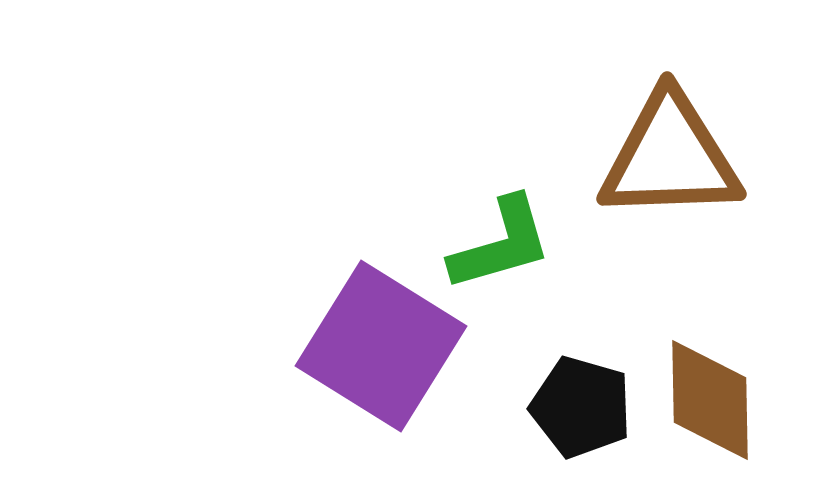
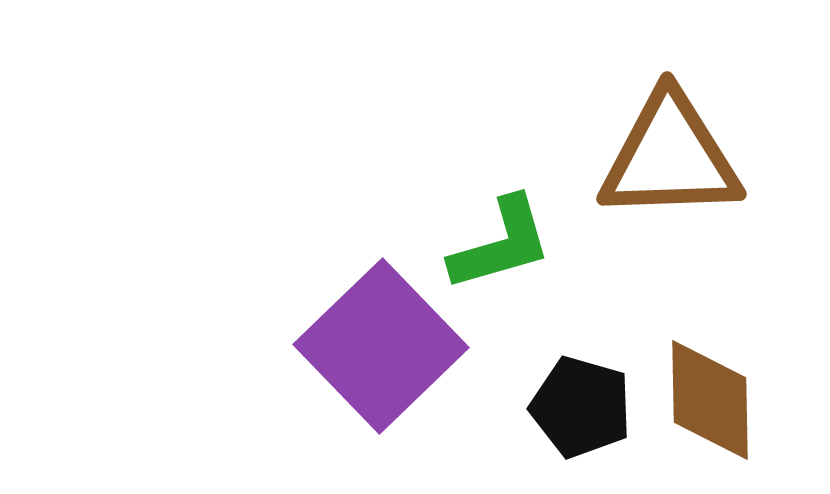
purple square: rotated 14 degrees clockwise
